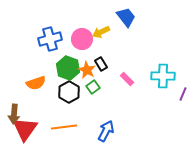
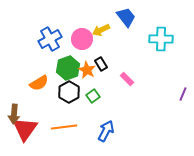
yellow arrow: moved 2 px up
blue cross: rotated 15 degrees counterclockwise
green hexagon: rotated 20 degrees clockwise
cyan cross: moved 2 px left, 37 px up
orange semicircle: moved 3 px right; rotated 12 degrees counterclockwise
green square: moved 9 px down
